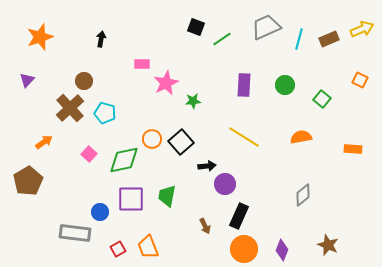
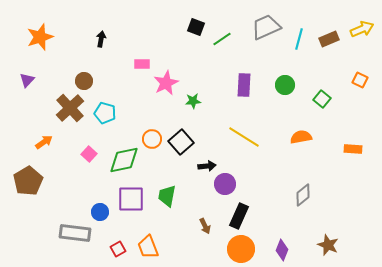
orange circle at (244, 249): moved 3 px left
